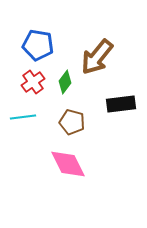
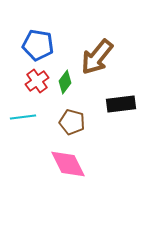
red cross: moved 4 px right, 1 px up
